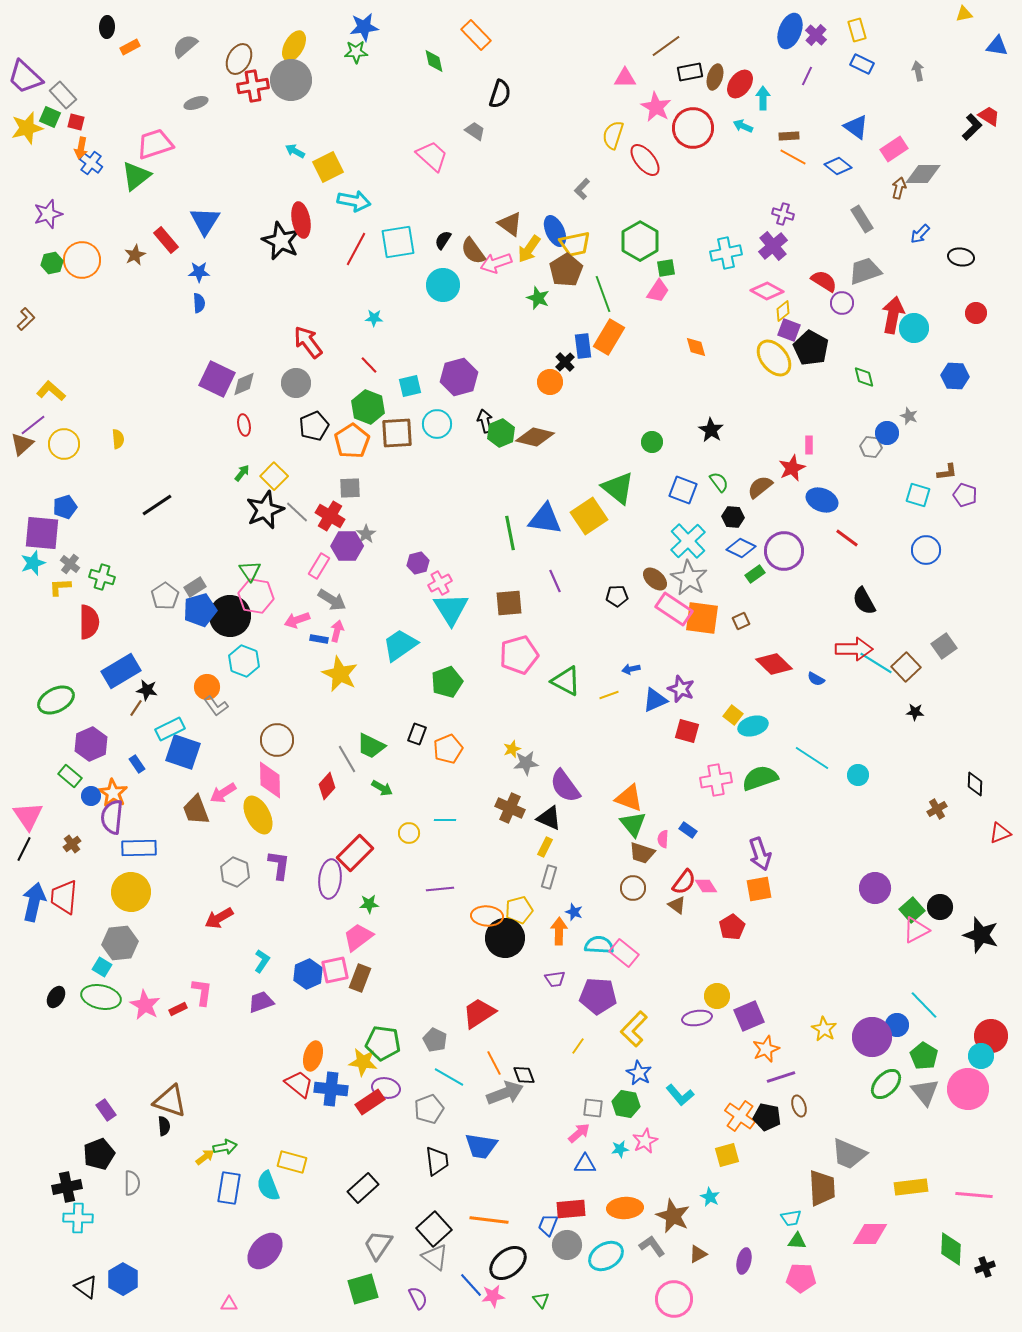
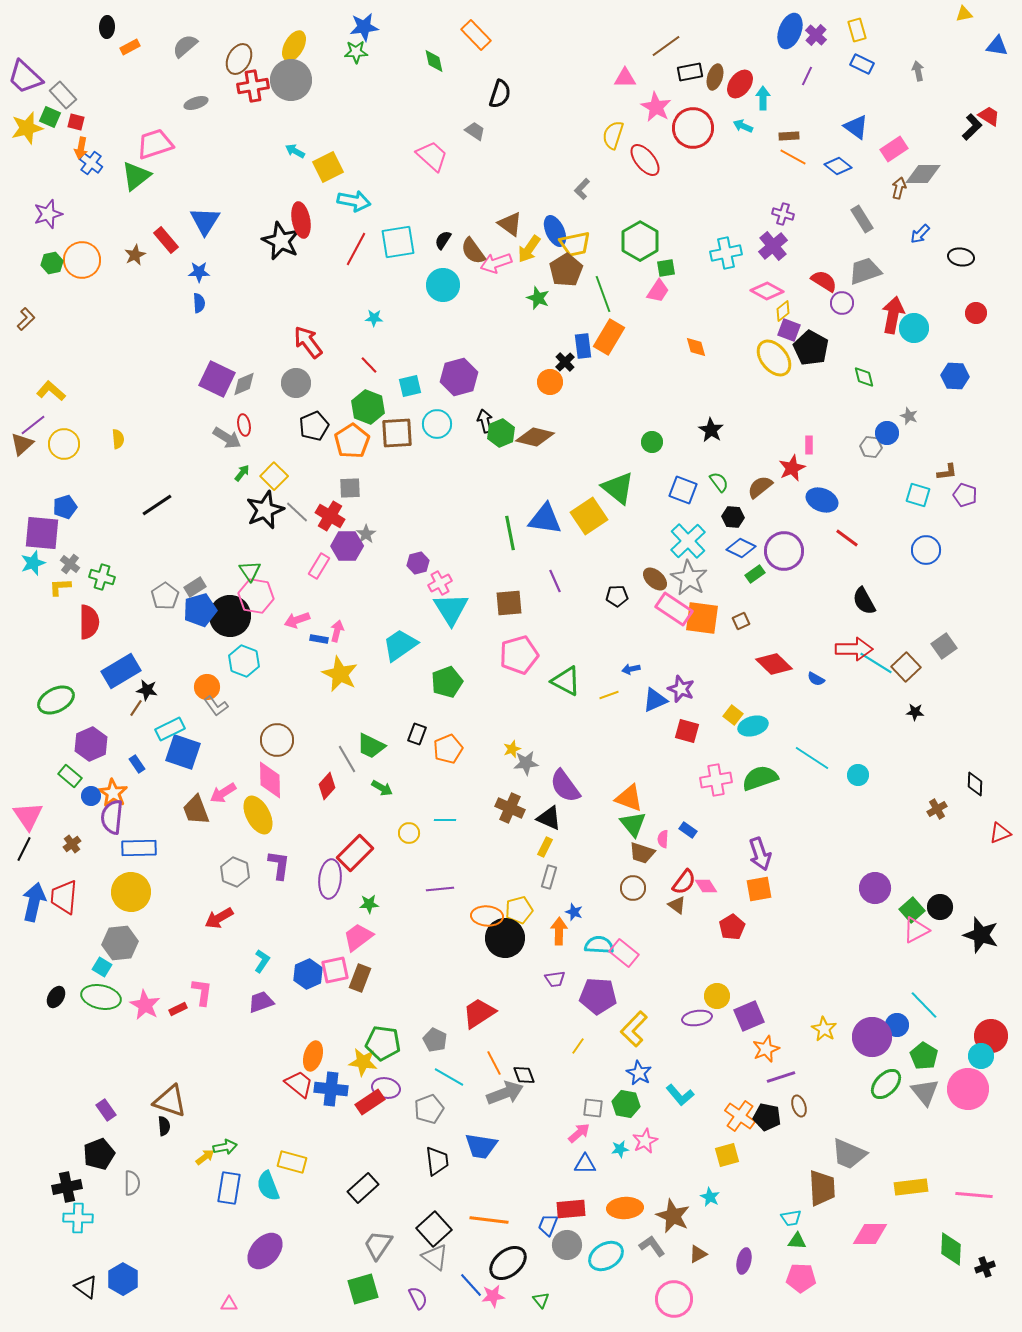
gray arrow at (332, 600): moved 105 px left, 162 px up
